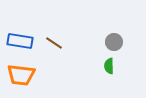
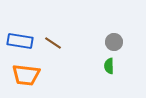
brown line: moved 1 px left
orange trapezoid: moved 5 px right
